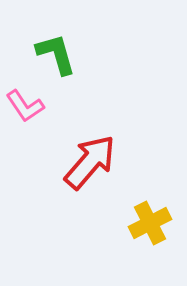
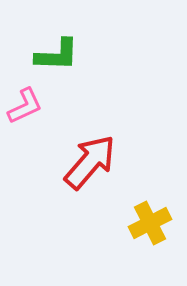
green L-shape: moved 1 px right, 1 px down; rotated 108 degrees clockwise
pink L-shape: rotated 81 degrees counterclockwise
